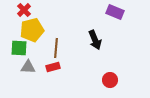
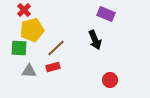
purple rectangle: moved 9 px left, 2 px down
brown line: rotated 42 degrees clockwise
gray triangle: moved 1 px right, 4 px down
